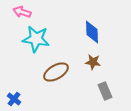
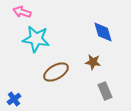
blue diamond: moved 11 px right; rotated 15 degrees counterclockwise
blue cross: rotated 16 degrees clockwise
